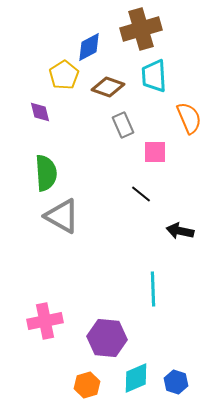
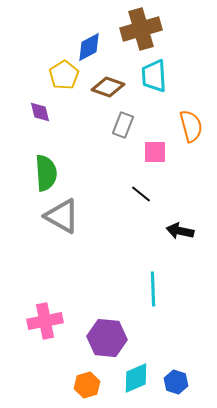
orange semicircle: moved 2 px right, 8 px down; rotated 8 degrees clockwise
gray rectangle: rotated 45 degrees clockwise
